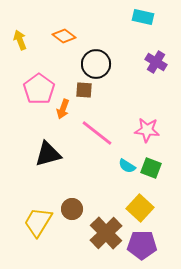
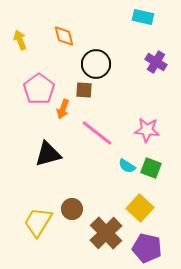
orange diamond: rotated 40 degrees clockwise
purple pentagon: moved 5 px right, 3 px down; rotated 12 degrees clockwise
